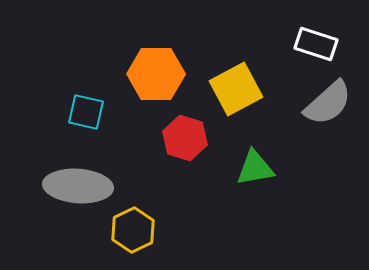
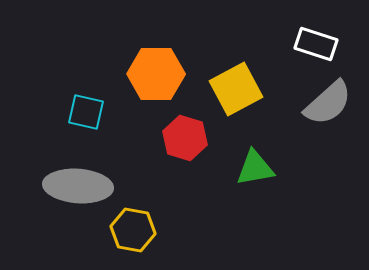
yellow hexagon: rotated 24 degrees counterclockwise
